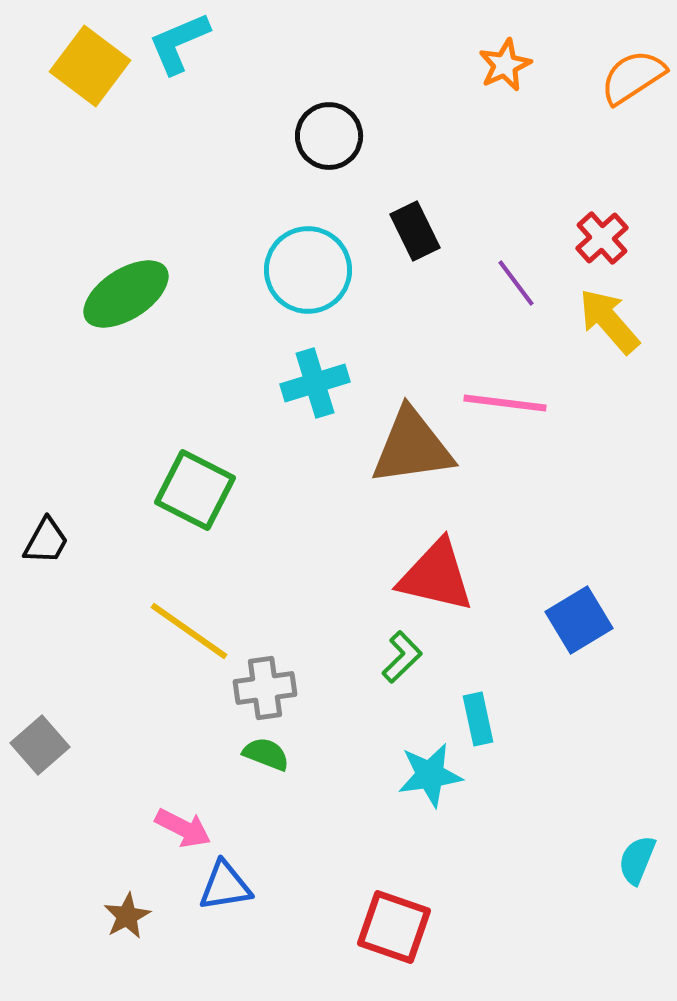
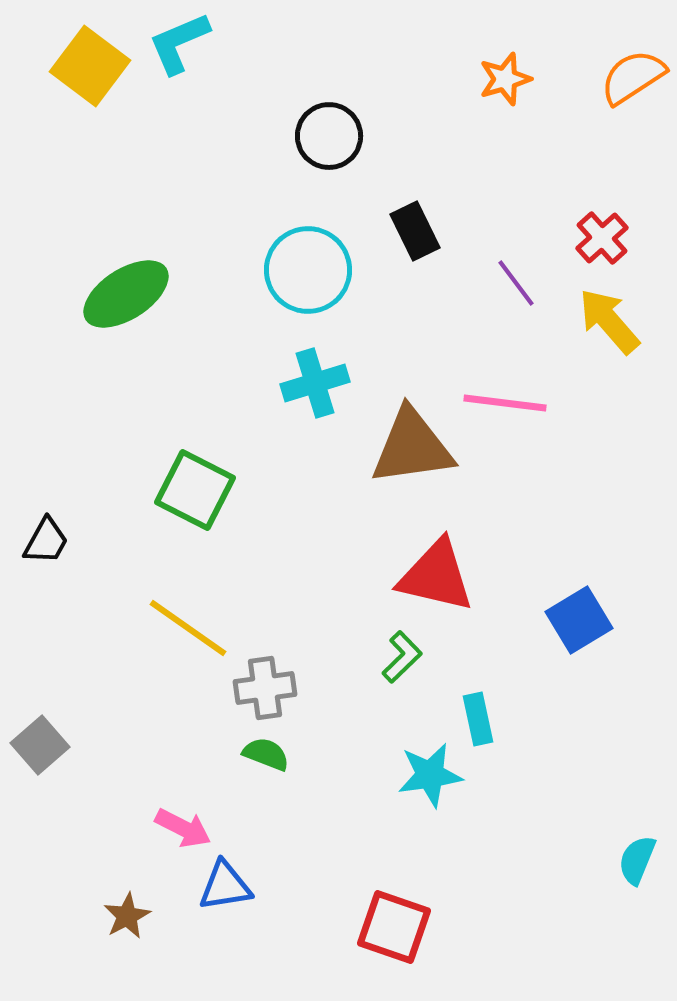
orange star: moved 14 px down; rotated 8 degrees clockwise
yellow line: moved 1 px left, 3 px up
